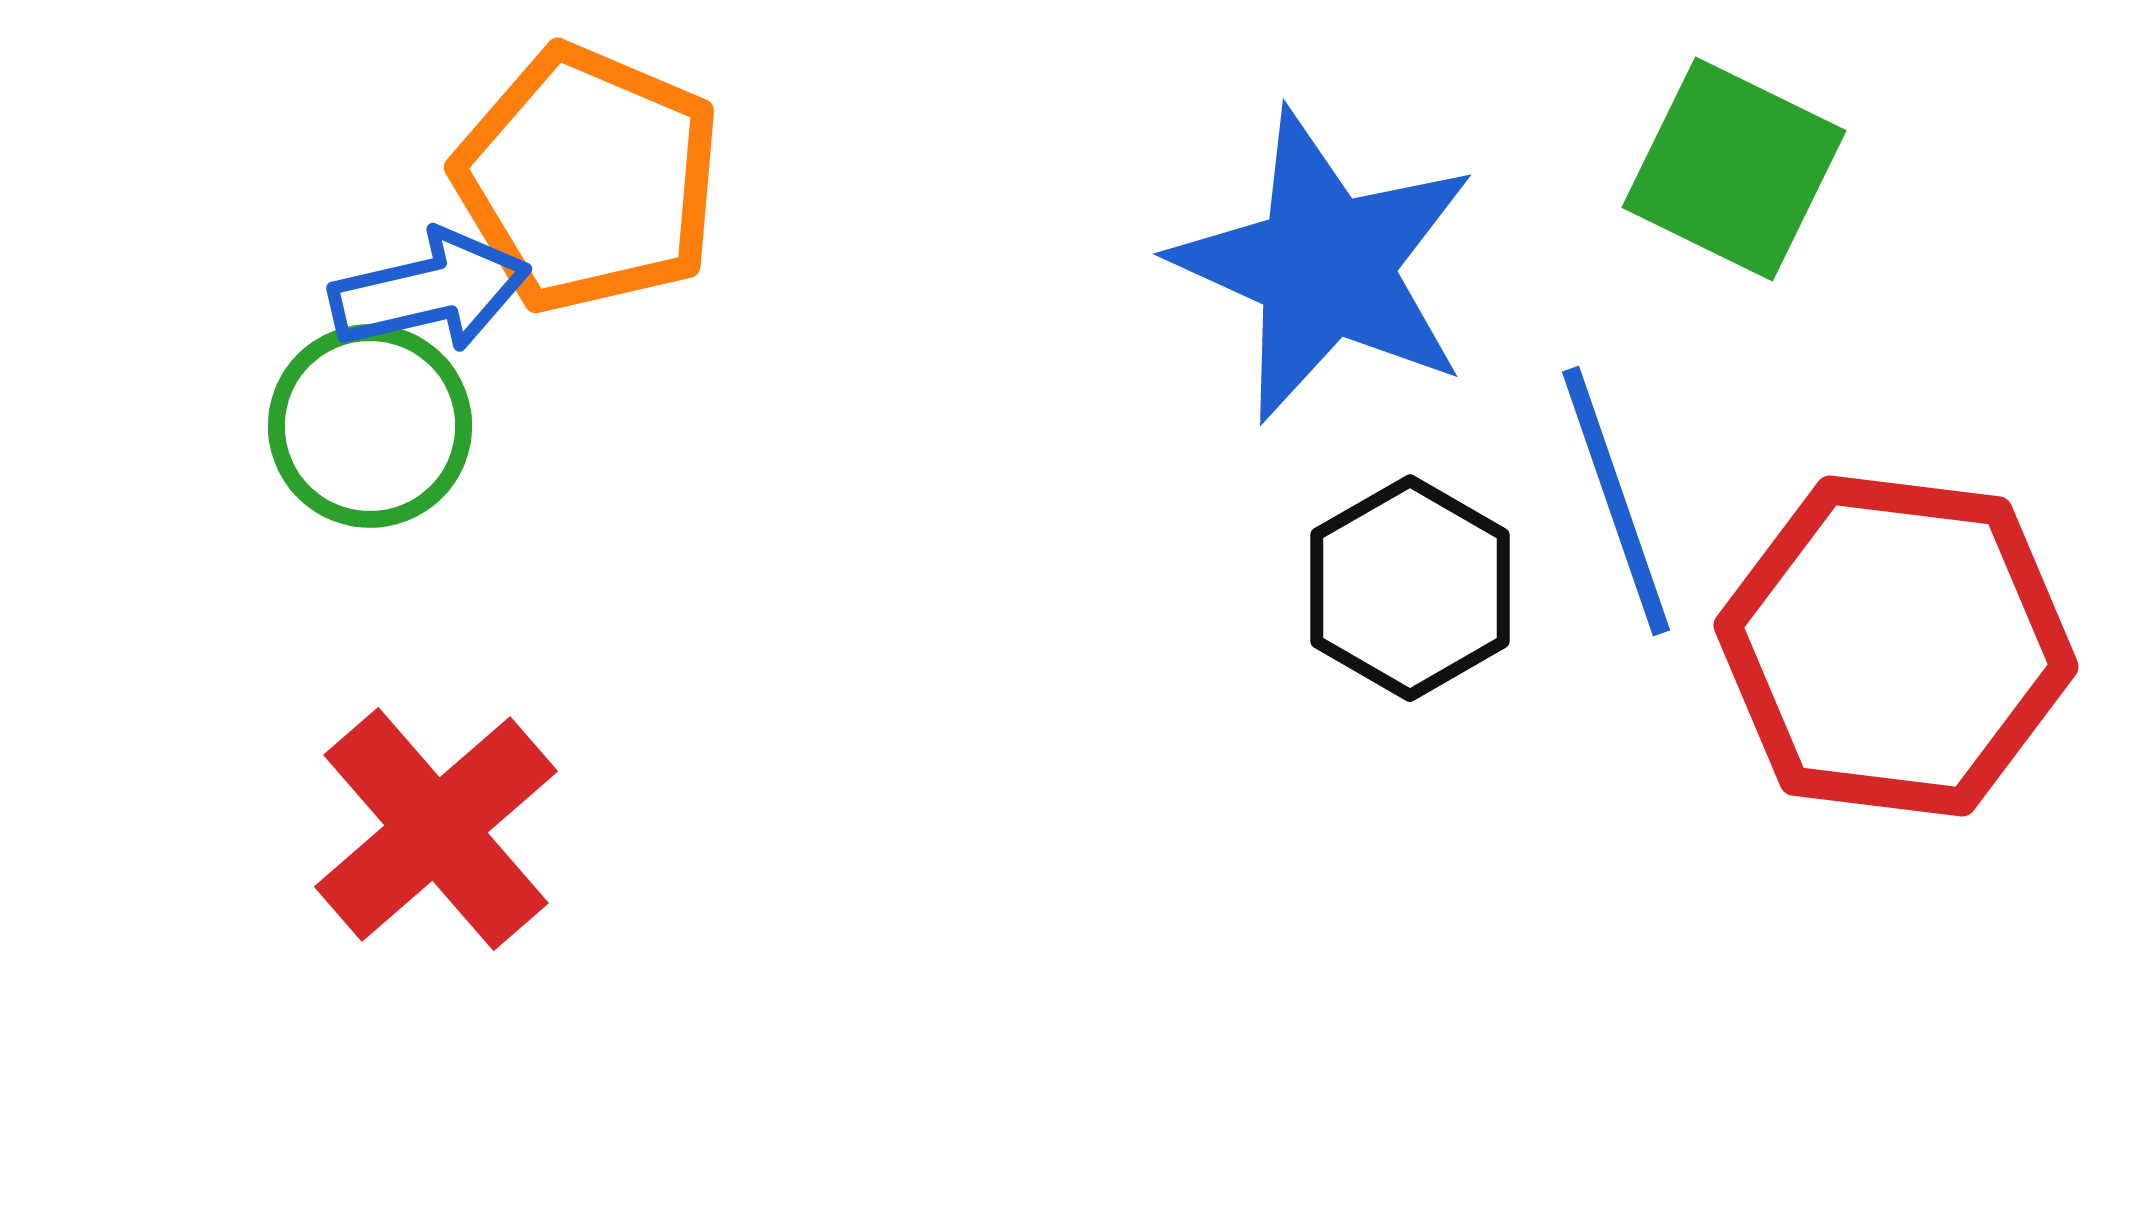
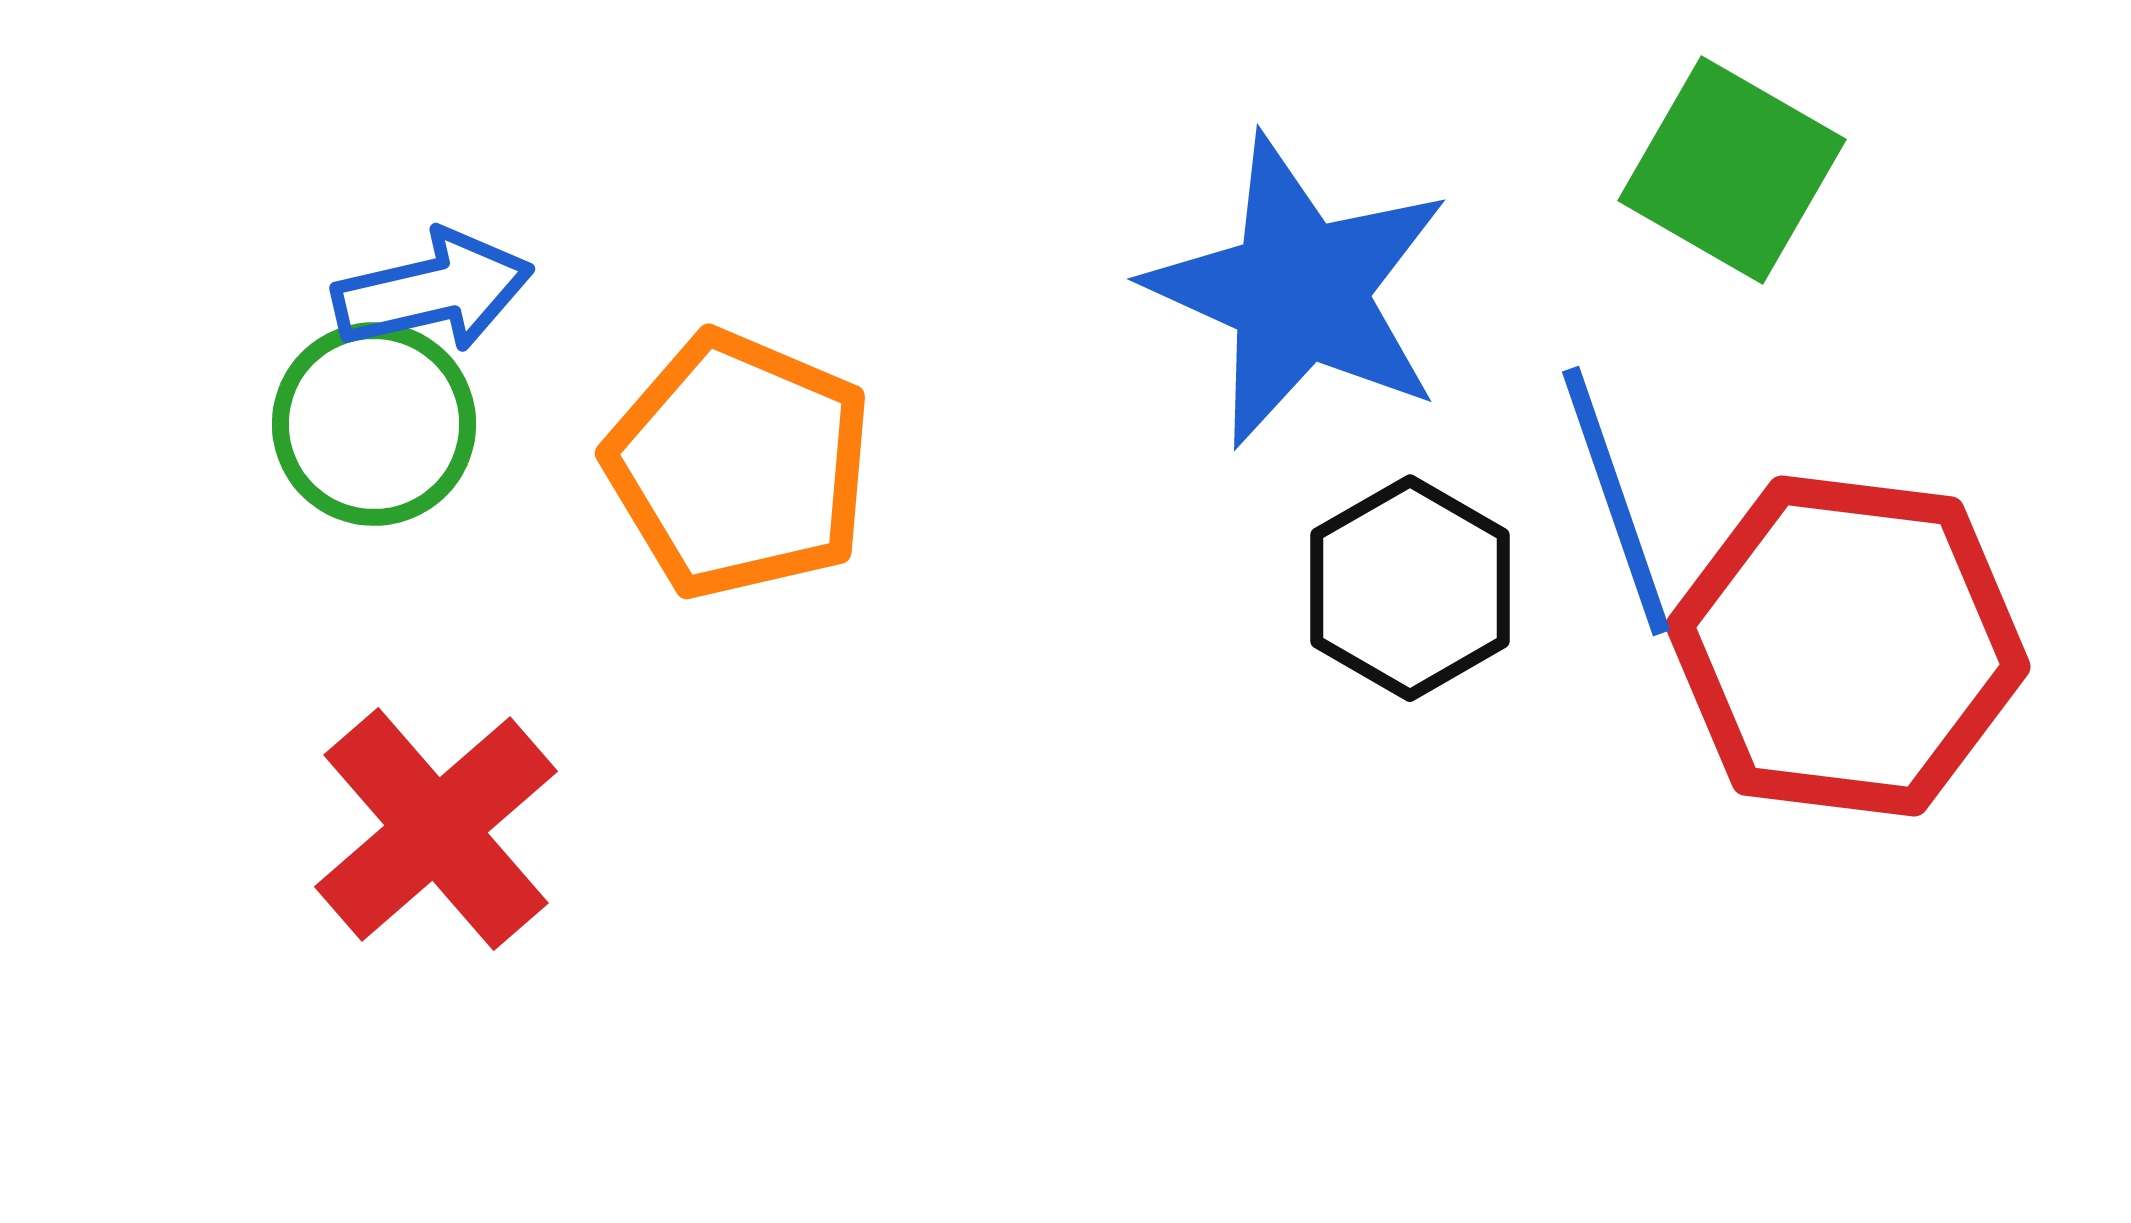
green square: moved 2 px left, 1 px down; rotated 4 degrees clockwise
orange pentagon: moved 151 px right, 286 px down
blue star: moved 26 px left, 25 px down
blue arrow: moved 3 px right
green circle: moved 4 px right, 2 px up
red hexagon: moved 48 px left
